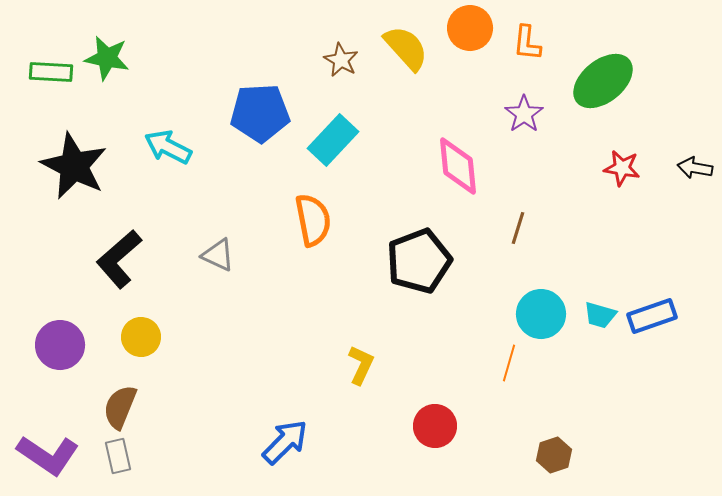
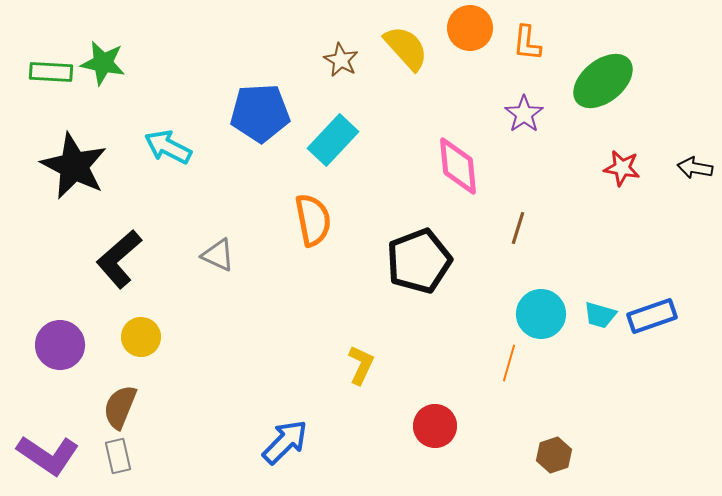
green star: moved 4 px left, 5 px down
